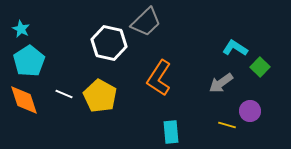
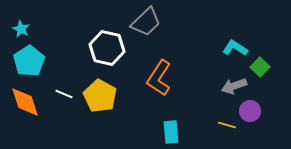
white hexagon: moved 2 px left, 5 px down
gray arrow: moved 13 px right, 3 px down; rotated 15 degrees clockwise
orange diamond: moved 1 px right, 2 px down
